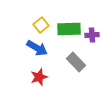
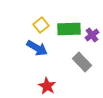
purple cross: rotated 32 degrees counterclockwise
gray rectangle: moved 6 px right
red star: moved 8 px right, 9 px down; rotated 24 degrees counterclockwise
